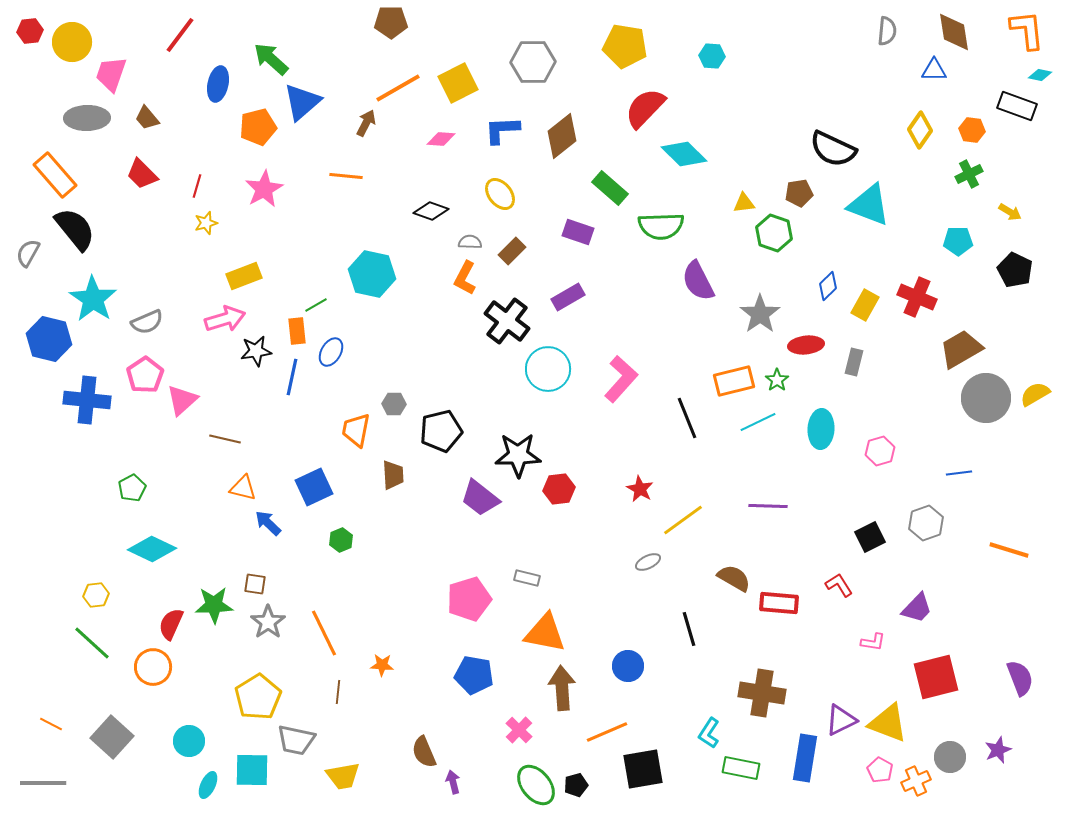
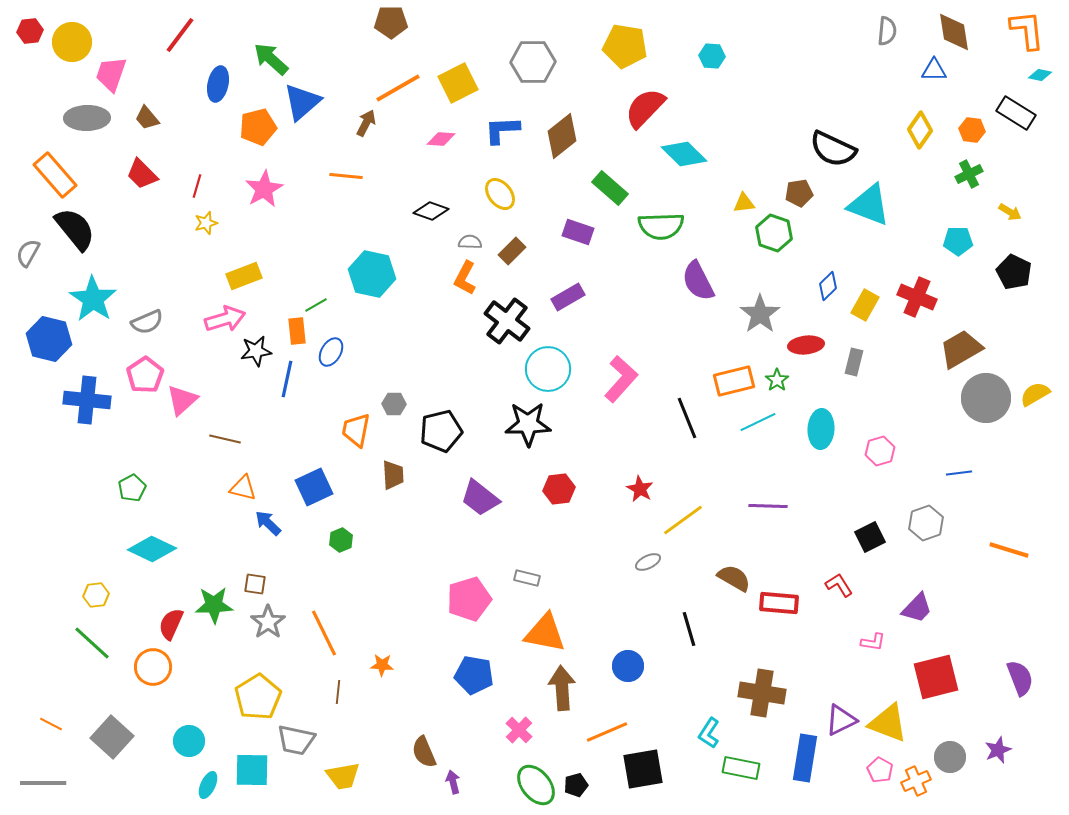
black rectangle at (1017, 106): moved 1 px left, 7 px down; rotated 12 degrees clockwise
black pentagon at (1015, 270): moved 1 px left, 2 px down
blue line at (292, 377): moved 5 px left, 2 px down
black star at (518, 455): moved 10 px right, 31 px up
